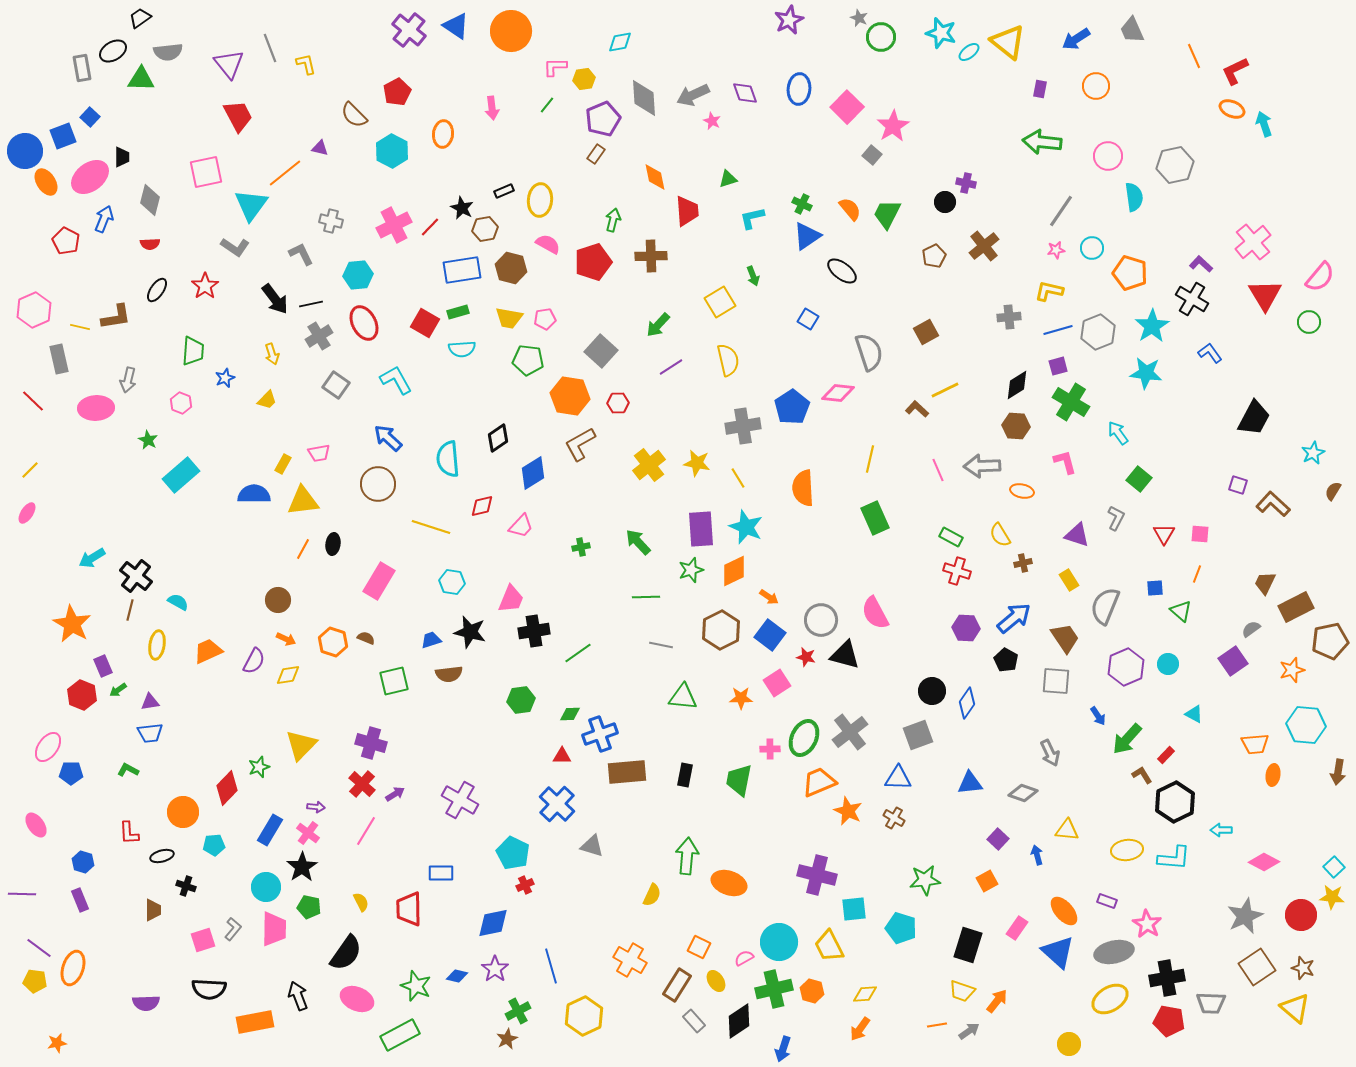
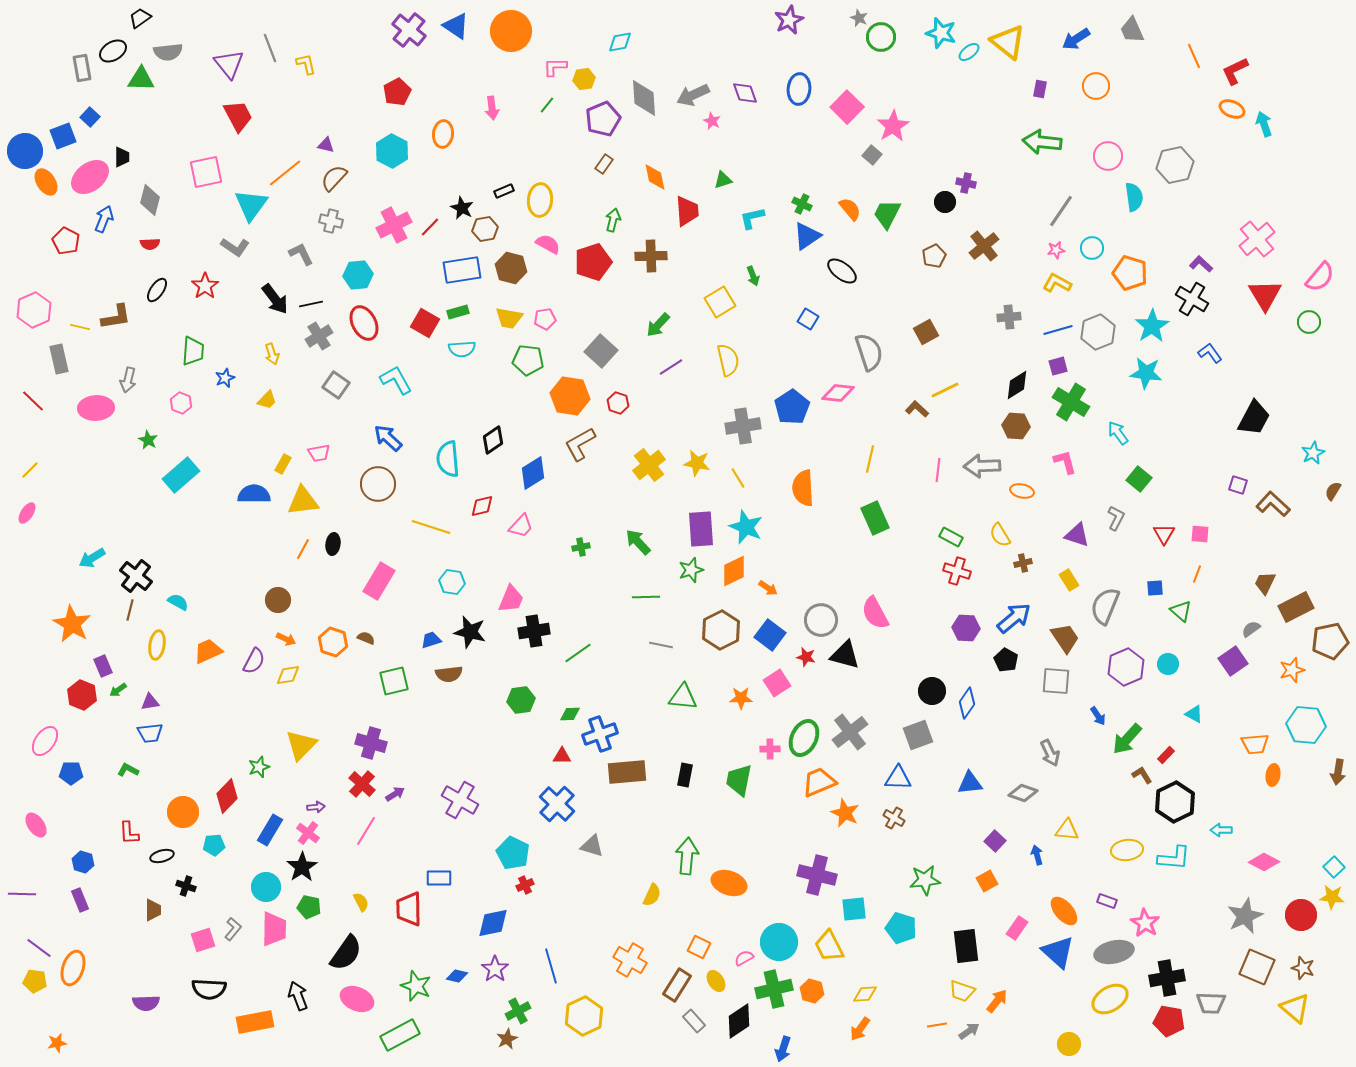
brown semicircle at (354, 115): moved 20 px left, 63 px down; rotated 88 degrees clockwise
purple triangle at (320, 148): moved 6 px right, 3 px up
brown rectangle at (596, 154): moved 8 px right, 10 px down
green triangle at (728, 179): moved 5 px left, 1 px down
pink cross at (1253, 242): moved 4 px right, 3 px up
yellow L-shape at (1049, 291): moved 8 px right, 8 px up; rotated 16 degrees clockwise
red hexagon at (618, 403): rotated 20 degrees clockwise
black diamond at (498, 438): moved 5 px left, 2 px down
pink line at (938, 470): rotated 30 degrees clockwise
orange arrow at (769, 597): moved 1 px left, 9 px up
pink ellipse at (48, 747): moved 3 px left, 6 px up
red diamond at (227, 788): moved 8 px down
purple arrow at (316, 807): rotated 12 degrees counterclockwise
orange star at (848, 811): moved 3 px left, 2 px down
purple square at (998, 839): moved 3 px left, 2 px down
blue rectangle at (441, 873): moved 2 px left, 5 px down
pink star at (1147, 924): moved 2 px left, 1 px up
black rectangle at (968, 945): moved 2 px left, 1 px down; rotated 24 degrees counterclockwise
brown square at (1257, 967): rotated 33 degrees counterclockwise
